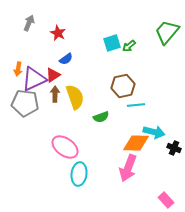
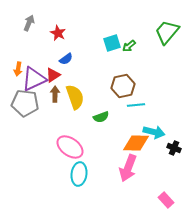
pink ellipse: moved 5 px right
